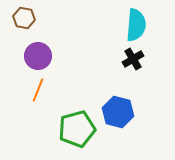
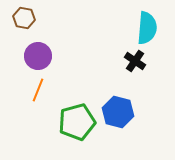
cyan semicircle: moved 11 px right, 3 px down
black cross: moved 2 px right, 2 px down; rotated 25 degrees counterclockwise
green pentagon: moved 7 px up
